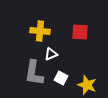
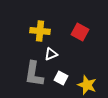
red square: rotated 24 degrees clockwise
gray L-shape: moved 1 px down
